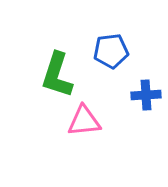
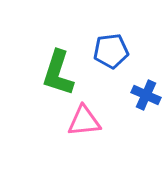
green L-shape: moved 1 px right, 2 px up
blue cross: rotated 28 degrees clockwise
